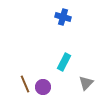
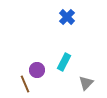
blue cross: moved 4 px right; rotated 28 degrees clockwise
purple circle: moved 6 px left, 17 px up
